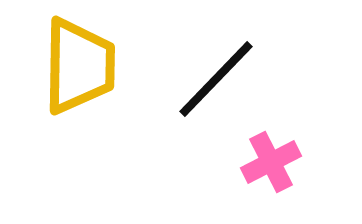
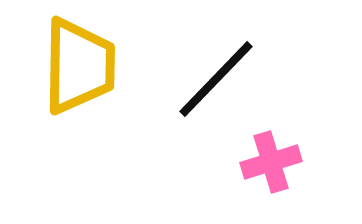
pink cross: rotated 10 degrees clockwise
